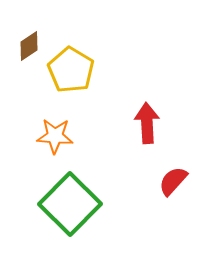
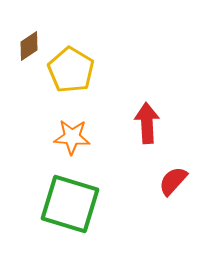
orange star: moved 17 px right, 1 px down
green square: rotated 28 degrees counterclockwise
